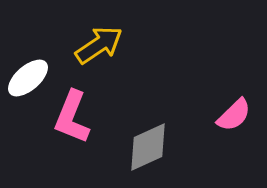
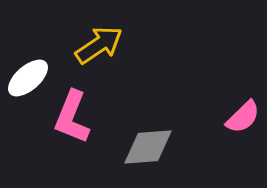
pink semicircle: moved 9 px right, 2 px down
gray diamond: rotated 20 degrees clockwise
